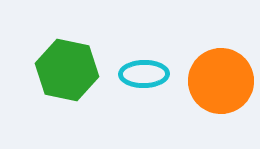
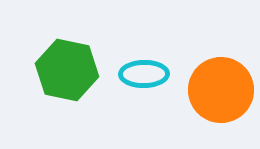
orange circle: moved 9 px down
